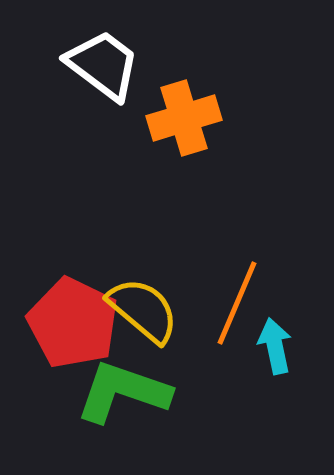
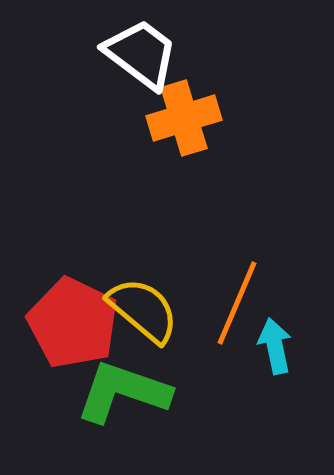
white trapezoid: moved 38 px right, 11 px up
